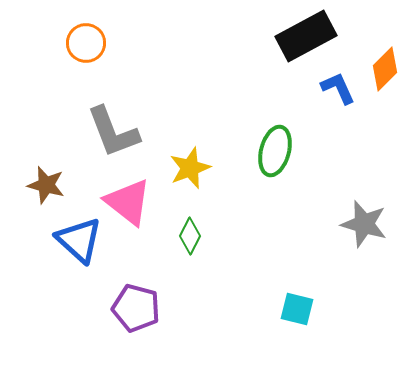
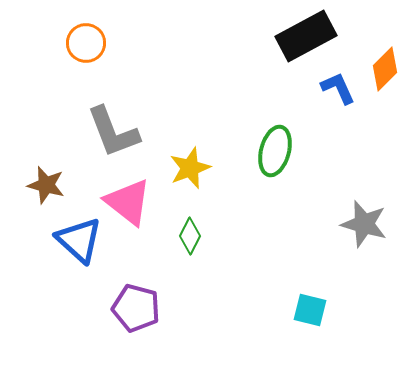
cyan square: moved 13 px right, 1 px down
